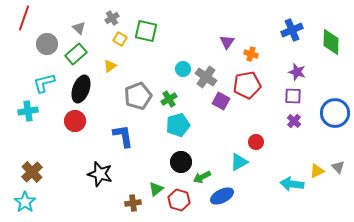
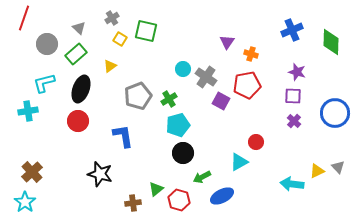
red circle at (75, 121): moved 3 px right
black circle at (181, 162): moved 2 px right, 9 px up
